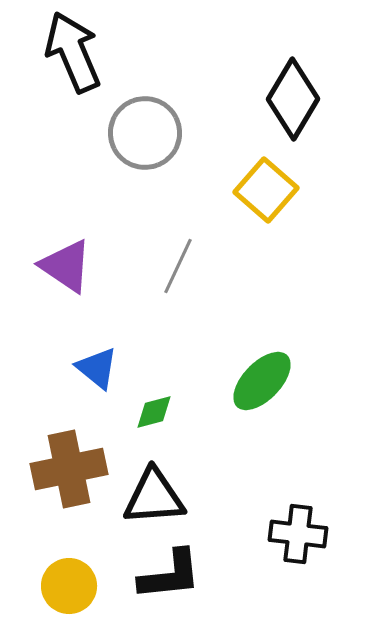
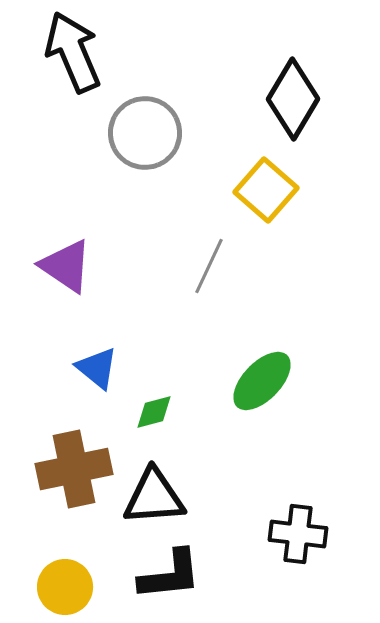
gray line: moved 31 px right
brown cross: moved 5 px right
yellow circle: moved 4 px left, 1 px down
